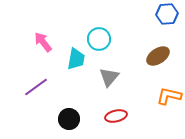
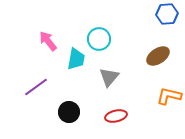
pink arrow: moved 5 px right, 1 px up
black circle: moved 7 px up
